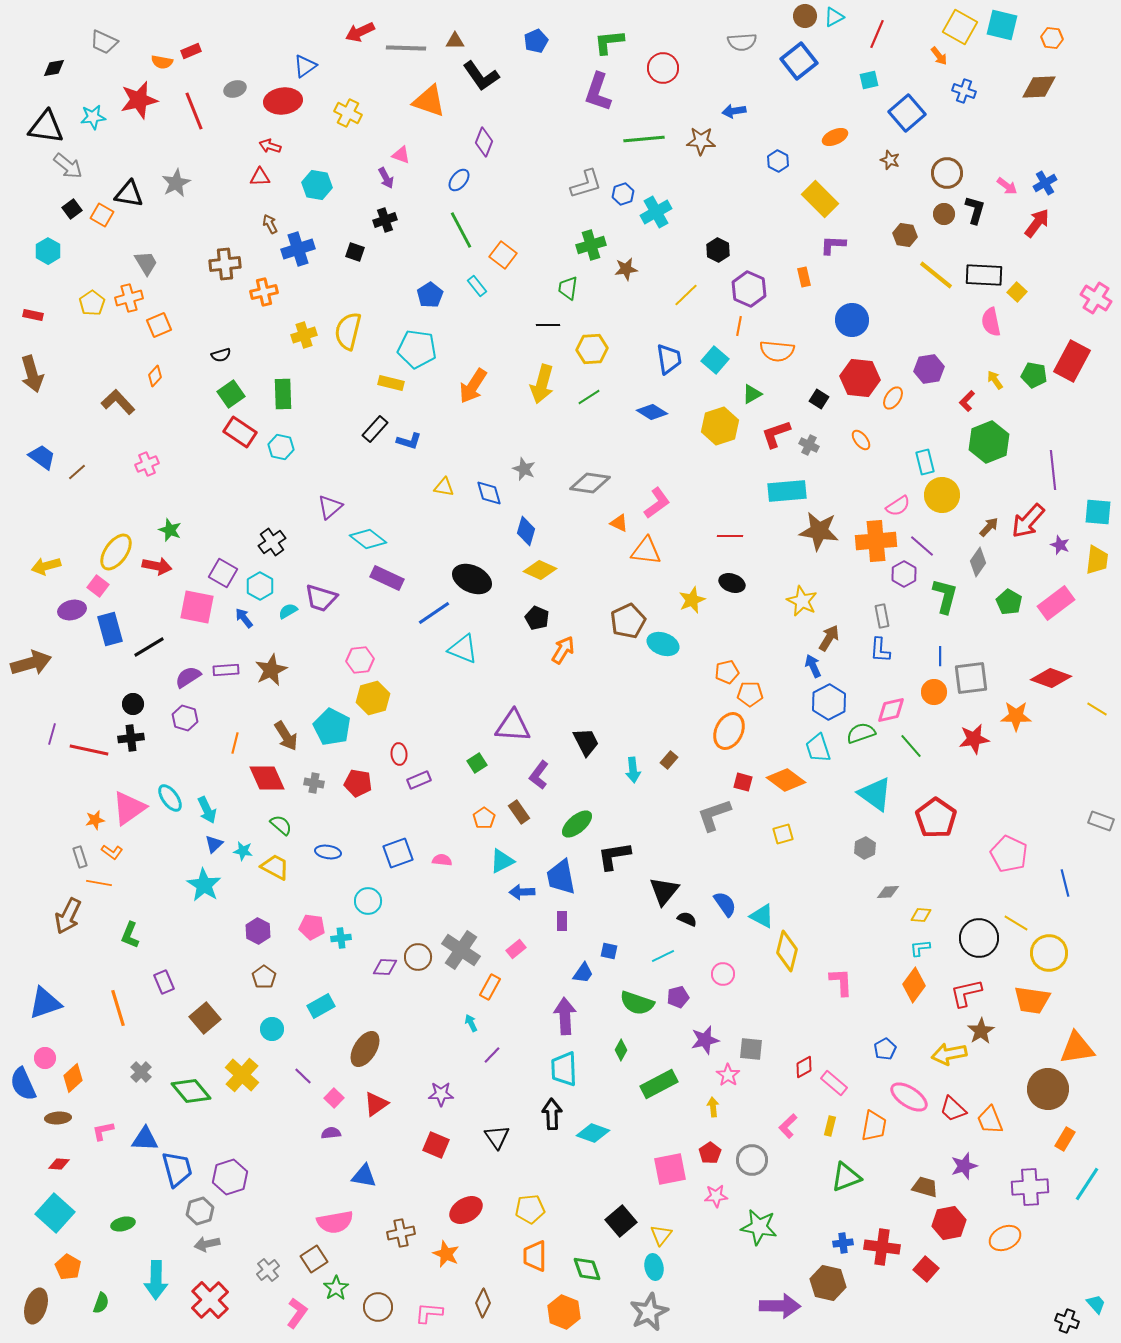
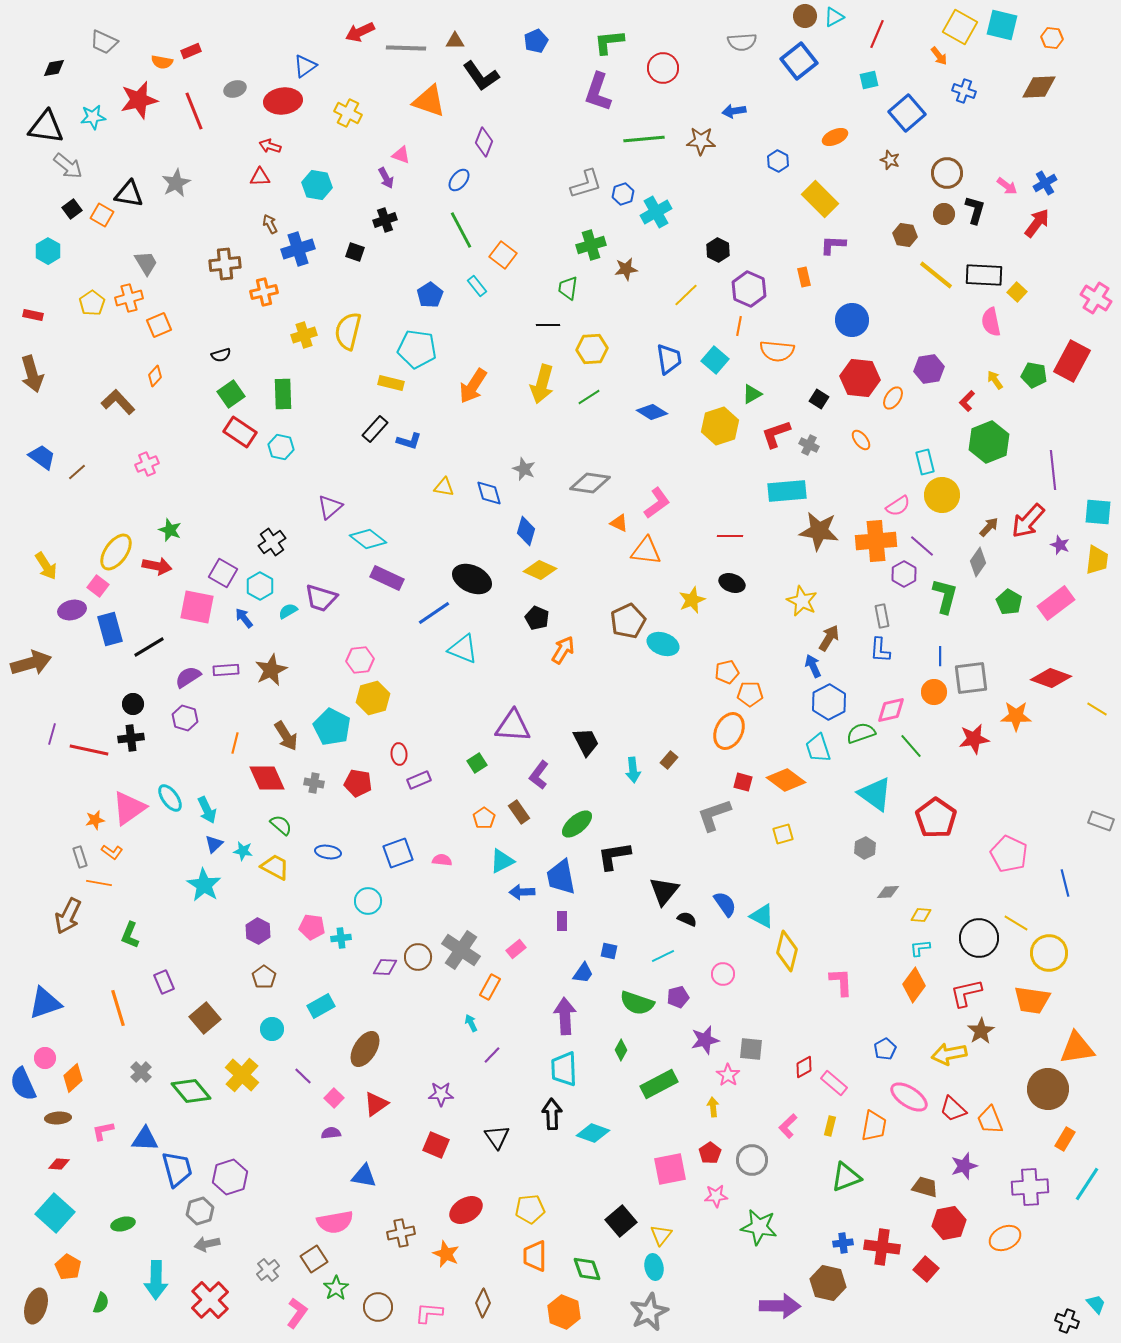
yellow arrow at (46, 566): rotated 108 degrees counterclockwise
